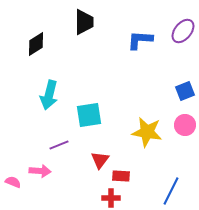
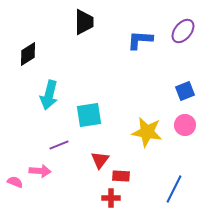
black diamond: moved 8 px left, 10 px down
pink semicircle: moved 2 px right
blue line: moved 3 px right, 2 px up
